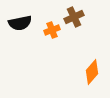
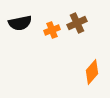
brown cross: moved 3 px right, 6 px down
